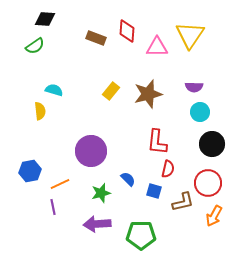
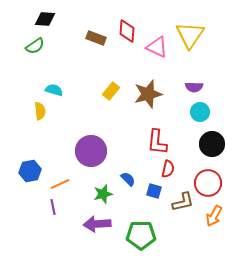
pink triangle: rotated 25 degrees clockwise
green star: moved 2 px right, 1 px down
